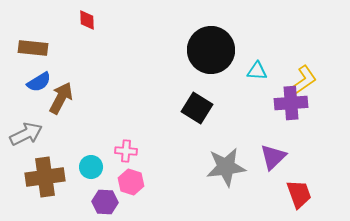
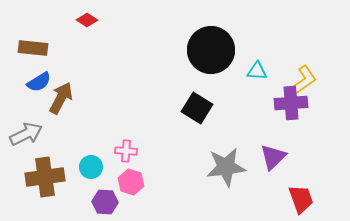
red diamond: rotated 55 degrees counterclockwise
red trapezoid: moved 2 px right, 5 px down
